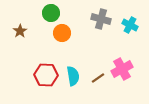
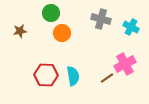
cyan cross: moved 1 px right, 2 px down
brown star: rotated 24 degrees clockwise
pink cross: moved 3 px right, 5 px up
brown line: moved 9 px right
